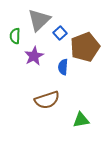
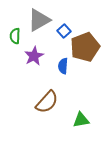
gray triangle: rotated 15 degrees clockwise
blue square: moved 4 px right, 2 px up
blue semicircle: moved 1 px up
brown semicircle: moved 2 px down; rotated 30 degrees counterclockwise
